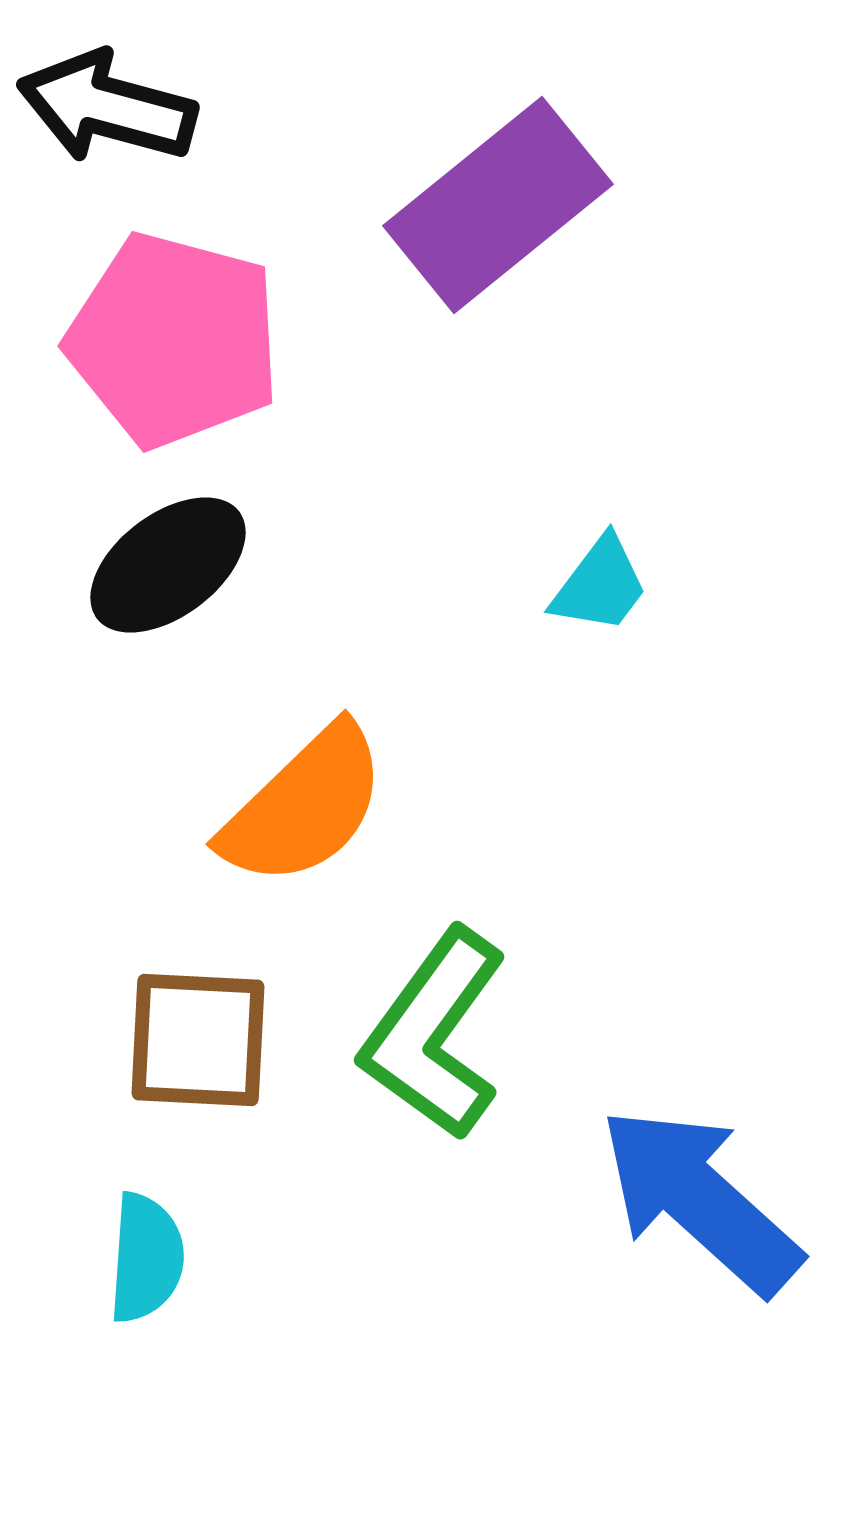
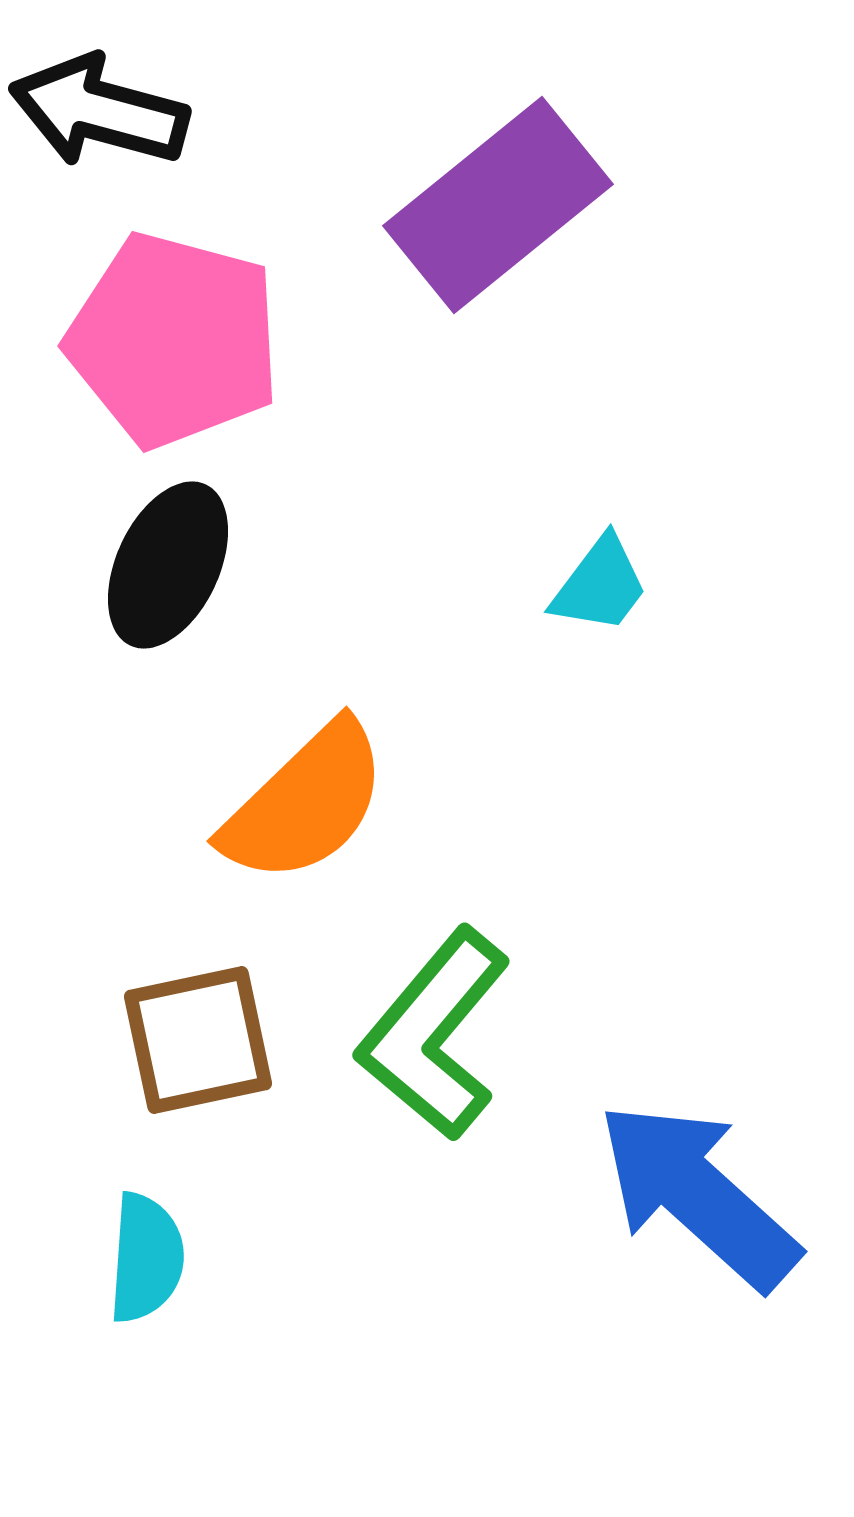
black arrow: moved 8 px left, 4 px down
black ellipse: rotated 28 degrees counterclockwise
orange semicircle: moved 1 px right, 3 px up
green L-shape: rotated 4 degrees clockwise
brown square: rotated 15 degrees counterclockwise
blue arrow: moved 2 px left, 5 px up
